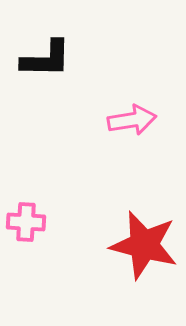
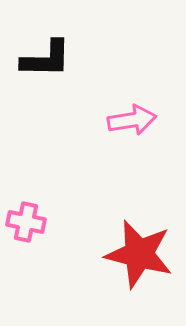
pink cross: rotated 9 degrees clockwise
red star: moved 5 px left, 9 px down
